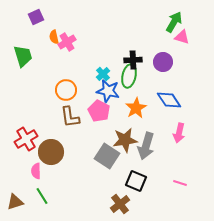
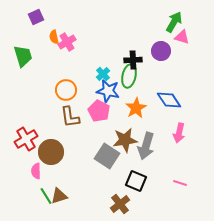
purple circle: moved 2 px left, 11 px up
green line: moved 4 px right
brown triangle: moved 44 px right, 6 px up
